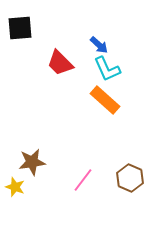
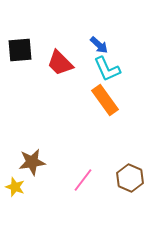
black square: moved 22 px down
orange rectangle: rotated 12 degrees clockwise
